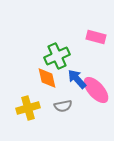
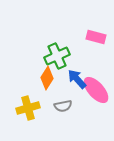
orange diamond: rotated 45 degrees clockwise
